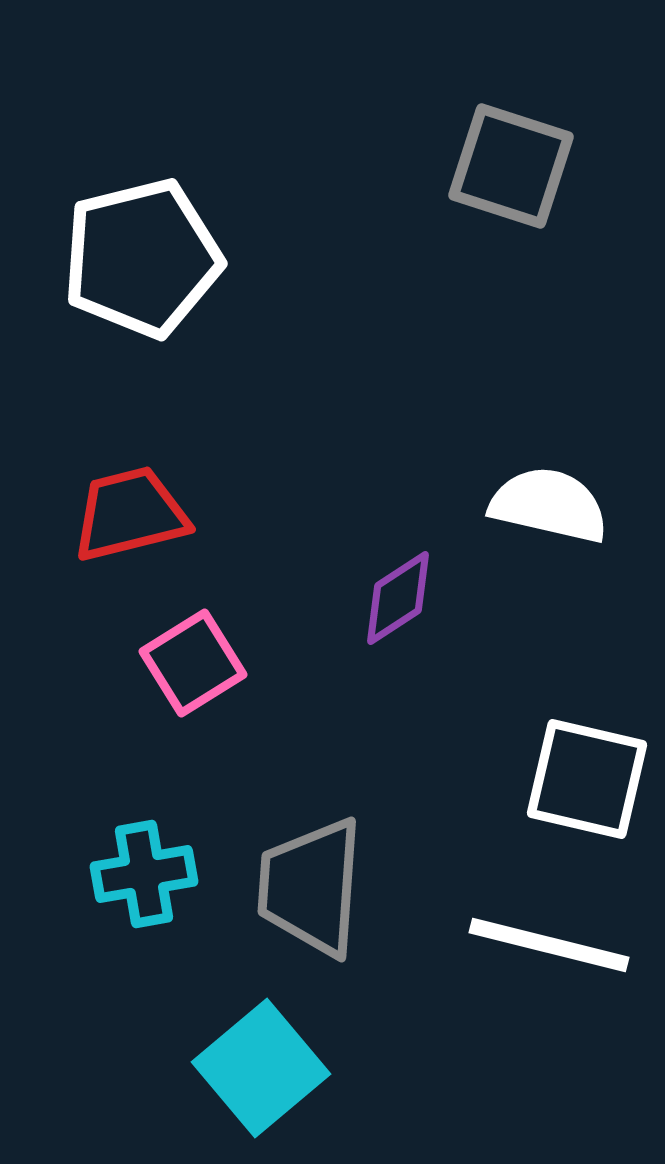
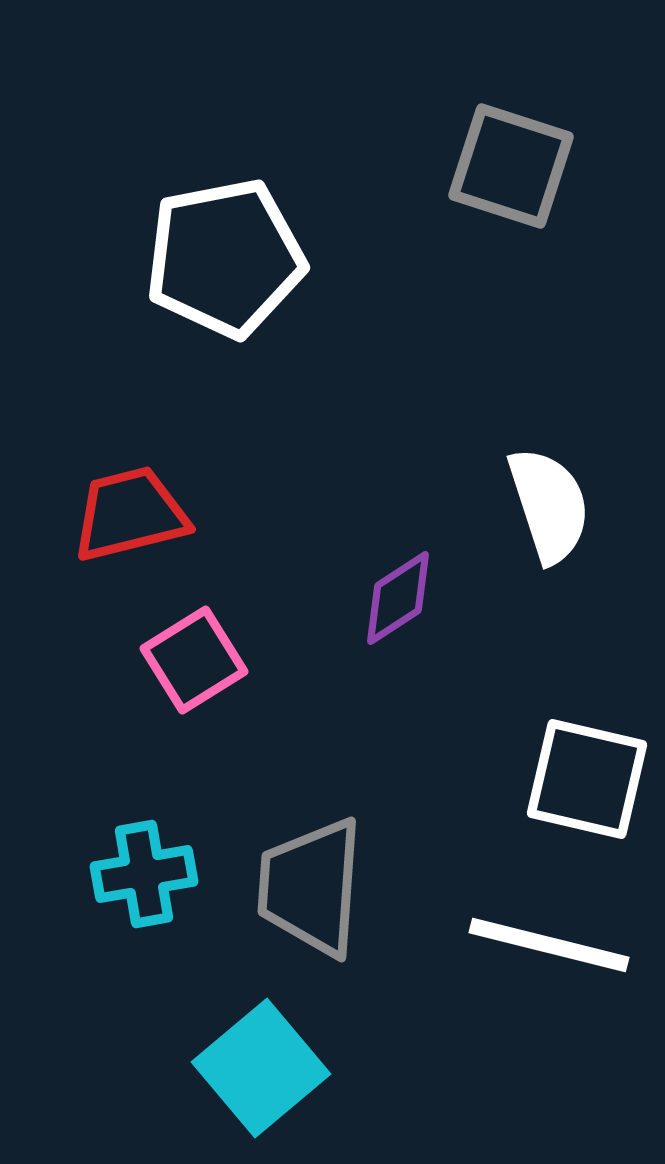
white pentagon: moved 83 px right; rotated 3 degrees clockwise
white semicircle: rotated 59 degrees clockwise
pink square: moved 1 px right, 3 px up
